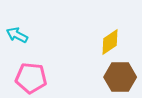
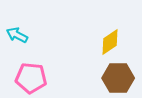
brown hexagon: moved 2 px left, 1 px down
